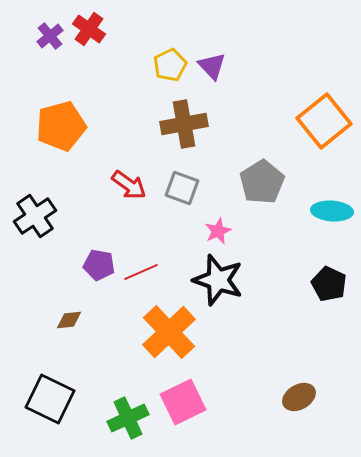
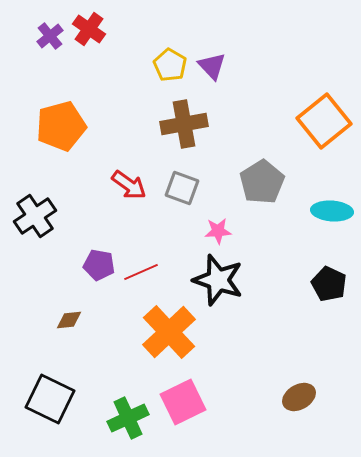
yellow pentagon: rotated 16 degrees counterclockwise
pink star: rotated 20 degrees clockwise
